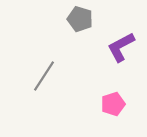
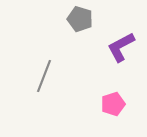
gray line: rotated 12 degrees counterclockwise
